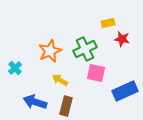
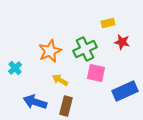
red star: moved 3 px down
